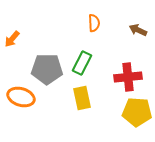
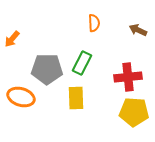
yellow rectangle: moved 6 px left; rotated 10 degrees clockwise
yellow pentagon: moved 3 px left
